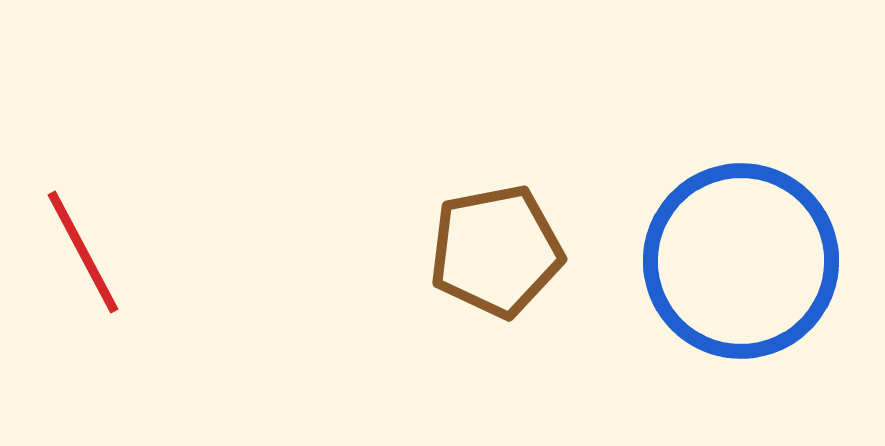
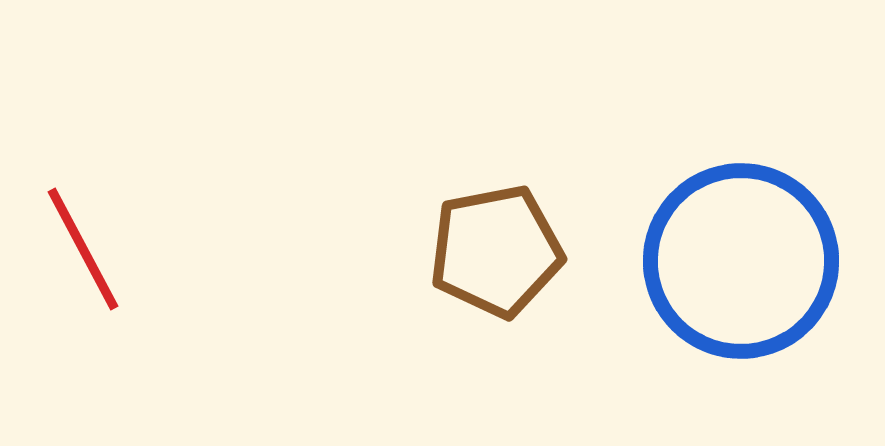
red line: moved 3 px up
